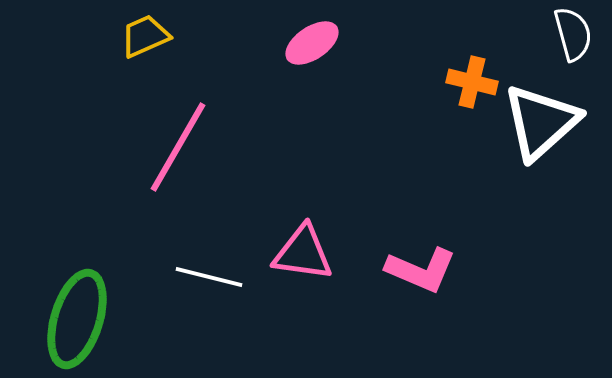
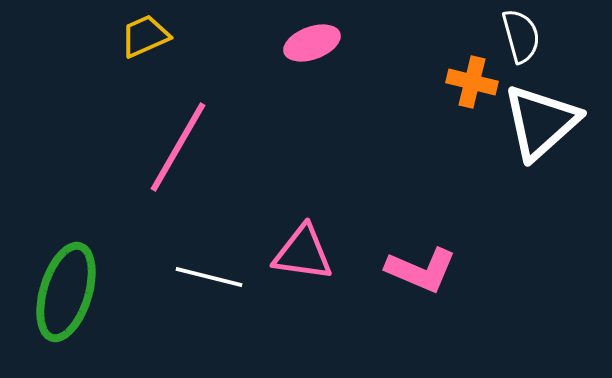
white semicircle: moved 52 px left, 2 px down
pink ellipse: rotated 14 degrees clockwise
green ellipse: moved 11 px left, 27 px up
